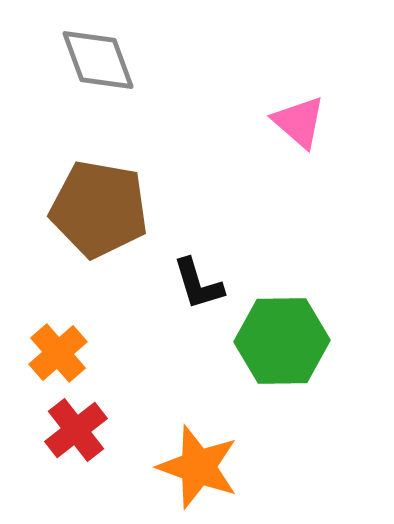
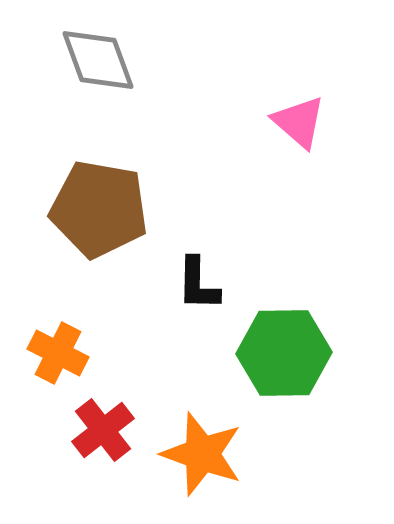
black L-shape: rotated 18 degrees clockwise
green hexagon: moved 2 px right, 12 px down
orange cross: rotated 22 degrees counterclockwise
red cross: moved 27 px right
orange star: moved 4 px right, 13 px up
